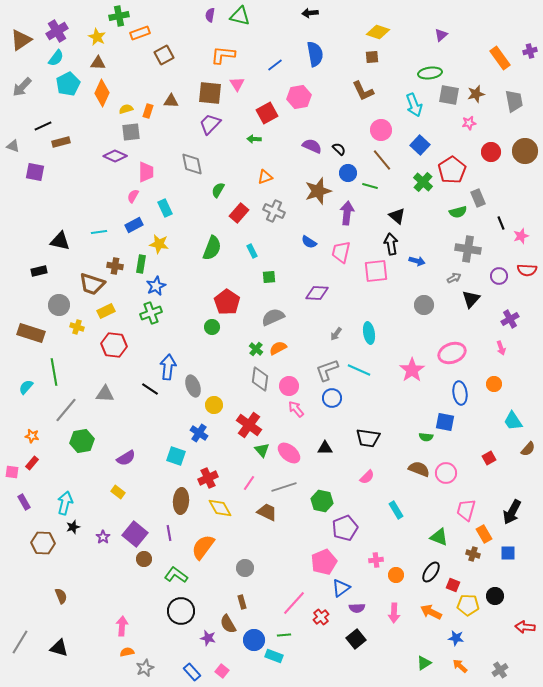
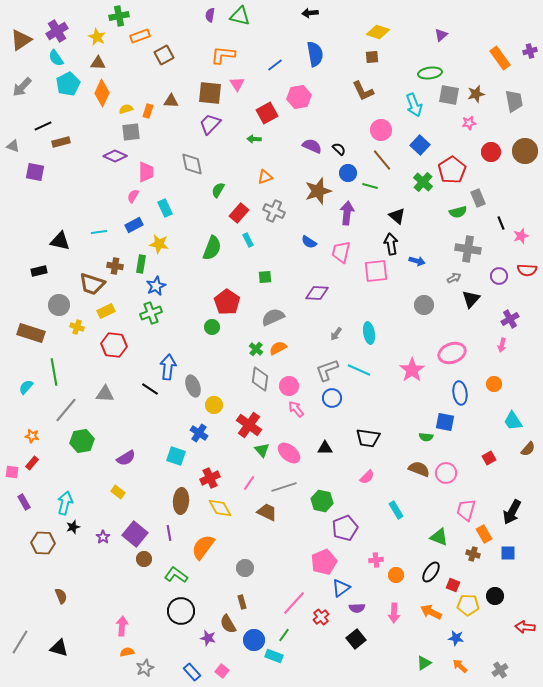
orange rectangle at (140, 33): moved 3 px down
cyan semicircle at (56, 58): rotated 108 degrees clockwise
cyan rectangle at (252, 251): moved 4 px left, 11 px up
green square at (269, 277): moved 4 px left
pink arrow at (501, 348): moved 1 px right, 3 px up; rotated 32 degrees clockwise
red cross at (208, 478): moved 2 px right
green line at (284, 635): rotated 48 degrees counterclockwise
